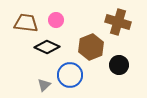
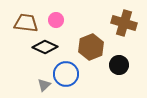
brown cross: moved 6 px right, 1 px down
black diamond: moved 2 px left
blue circle: moved 4 px left, 1 px up
